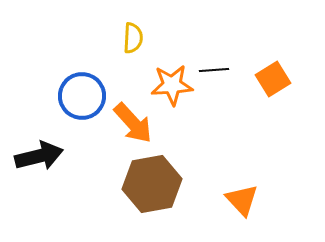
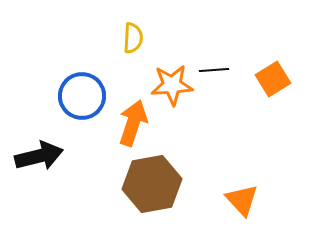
orange arrow: rotated 120 degrees counterclockwise
